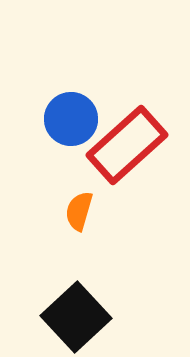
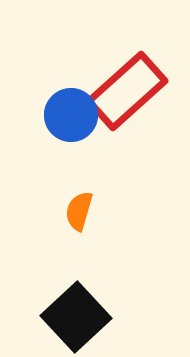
blue circle: moved 4 px up
red rectangle: moved 54 px up
